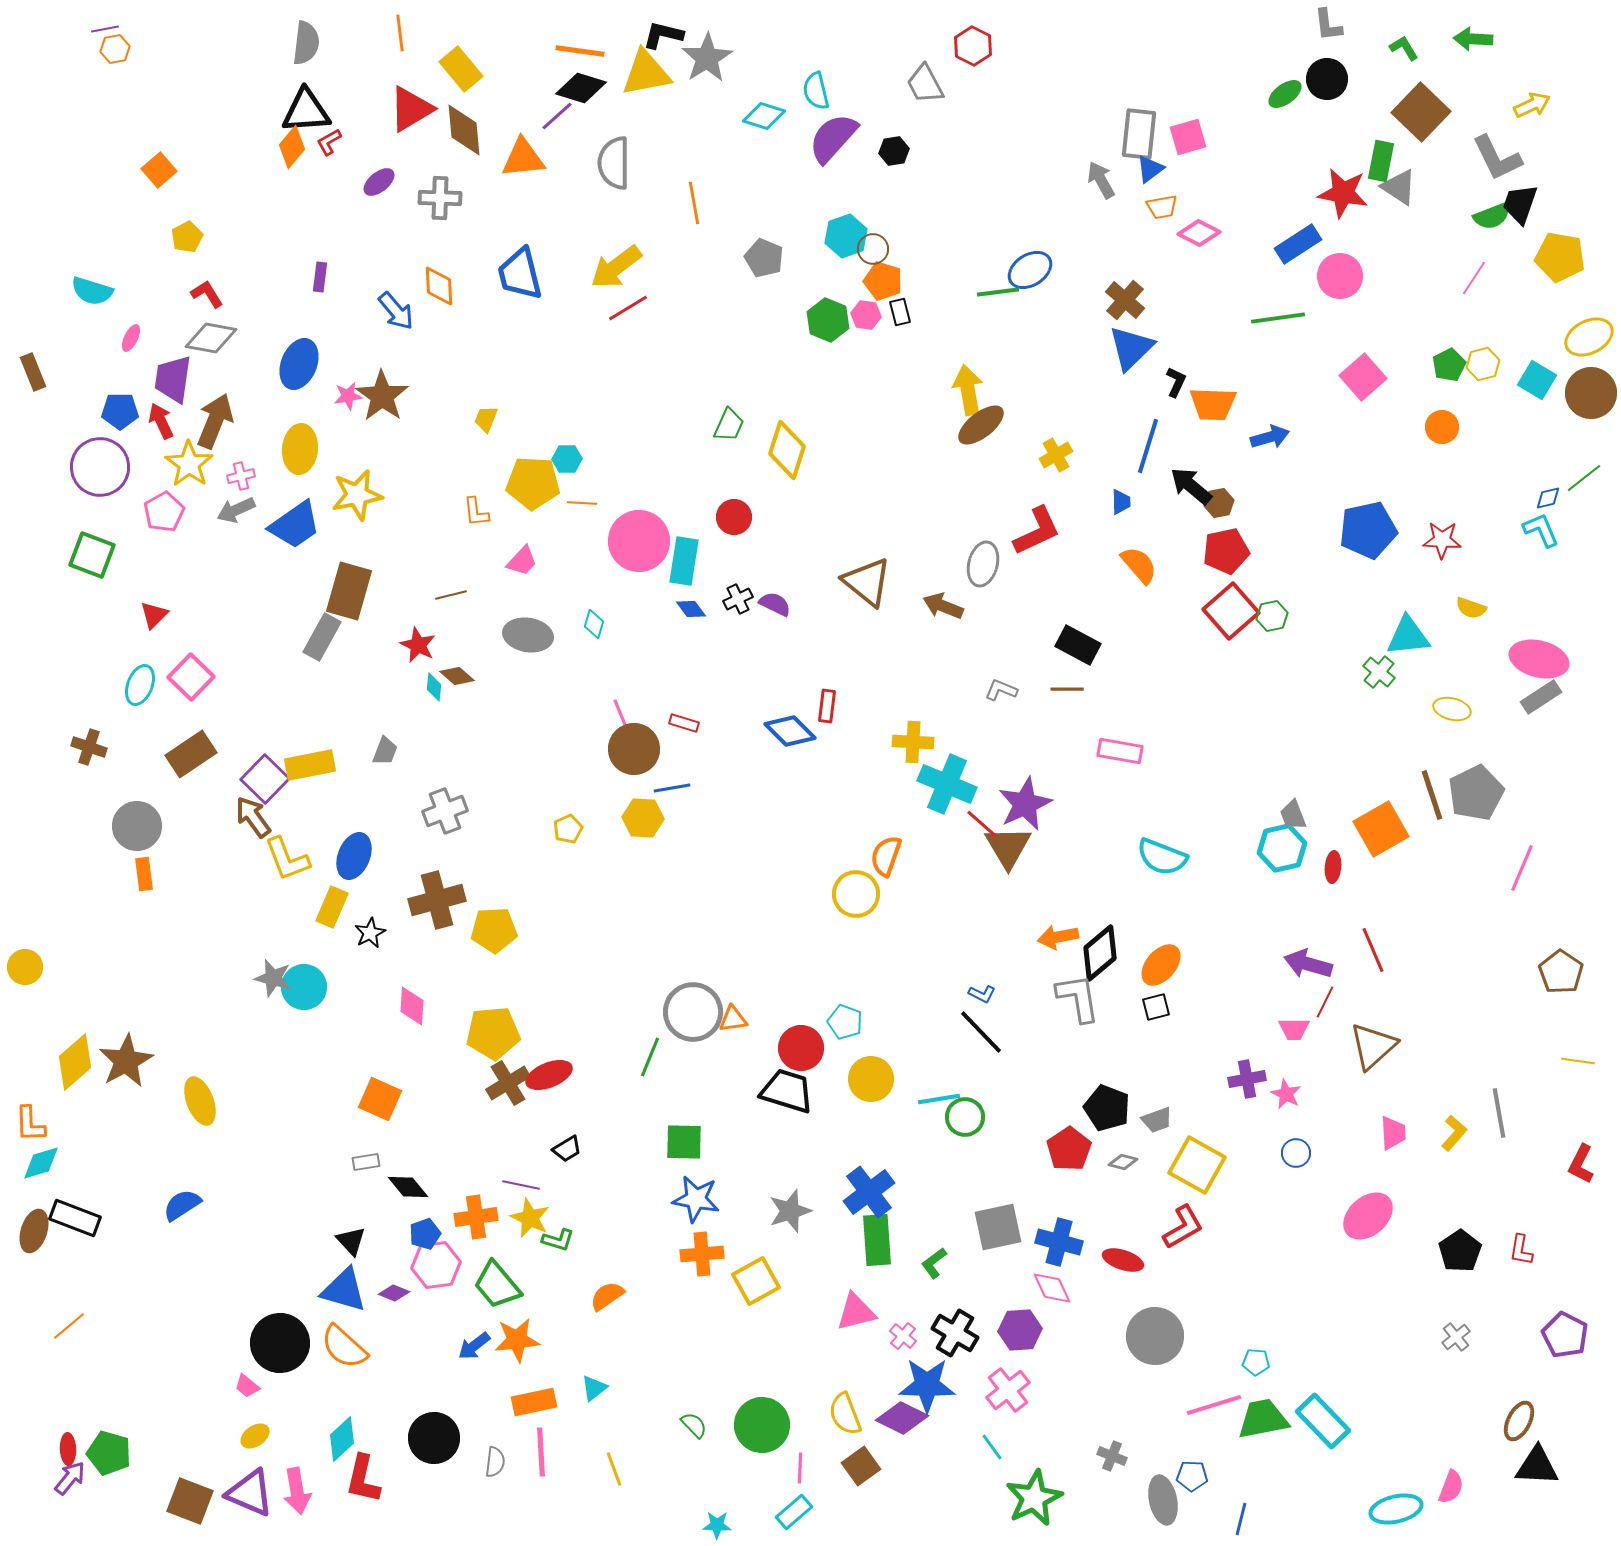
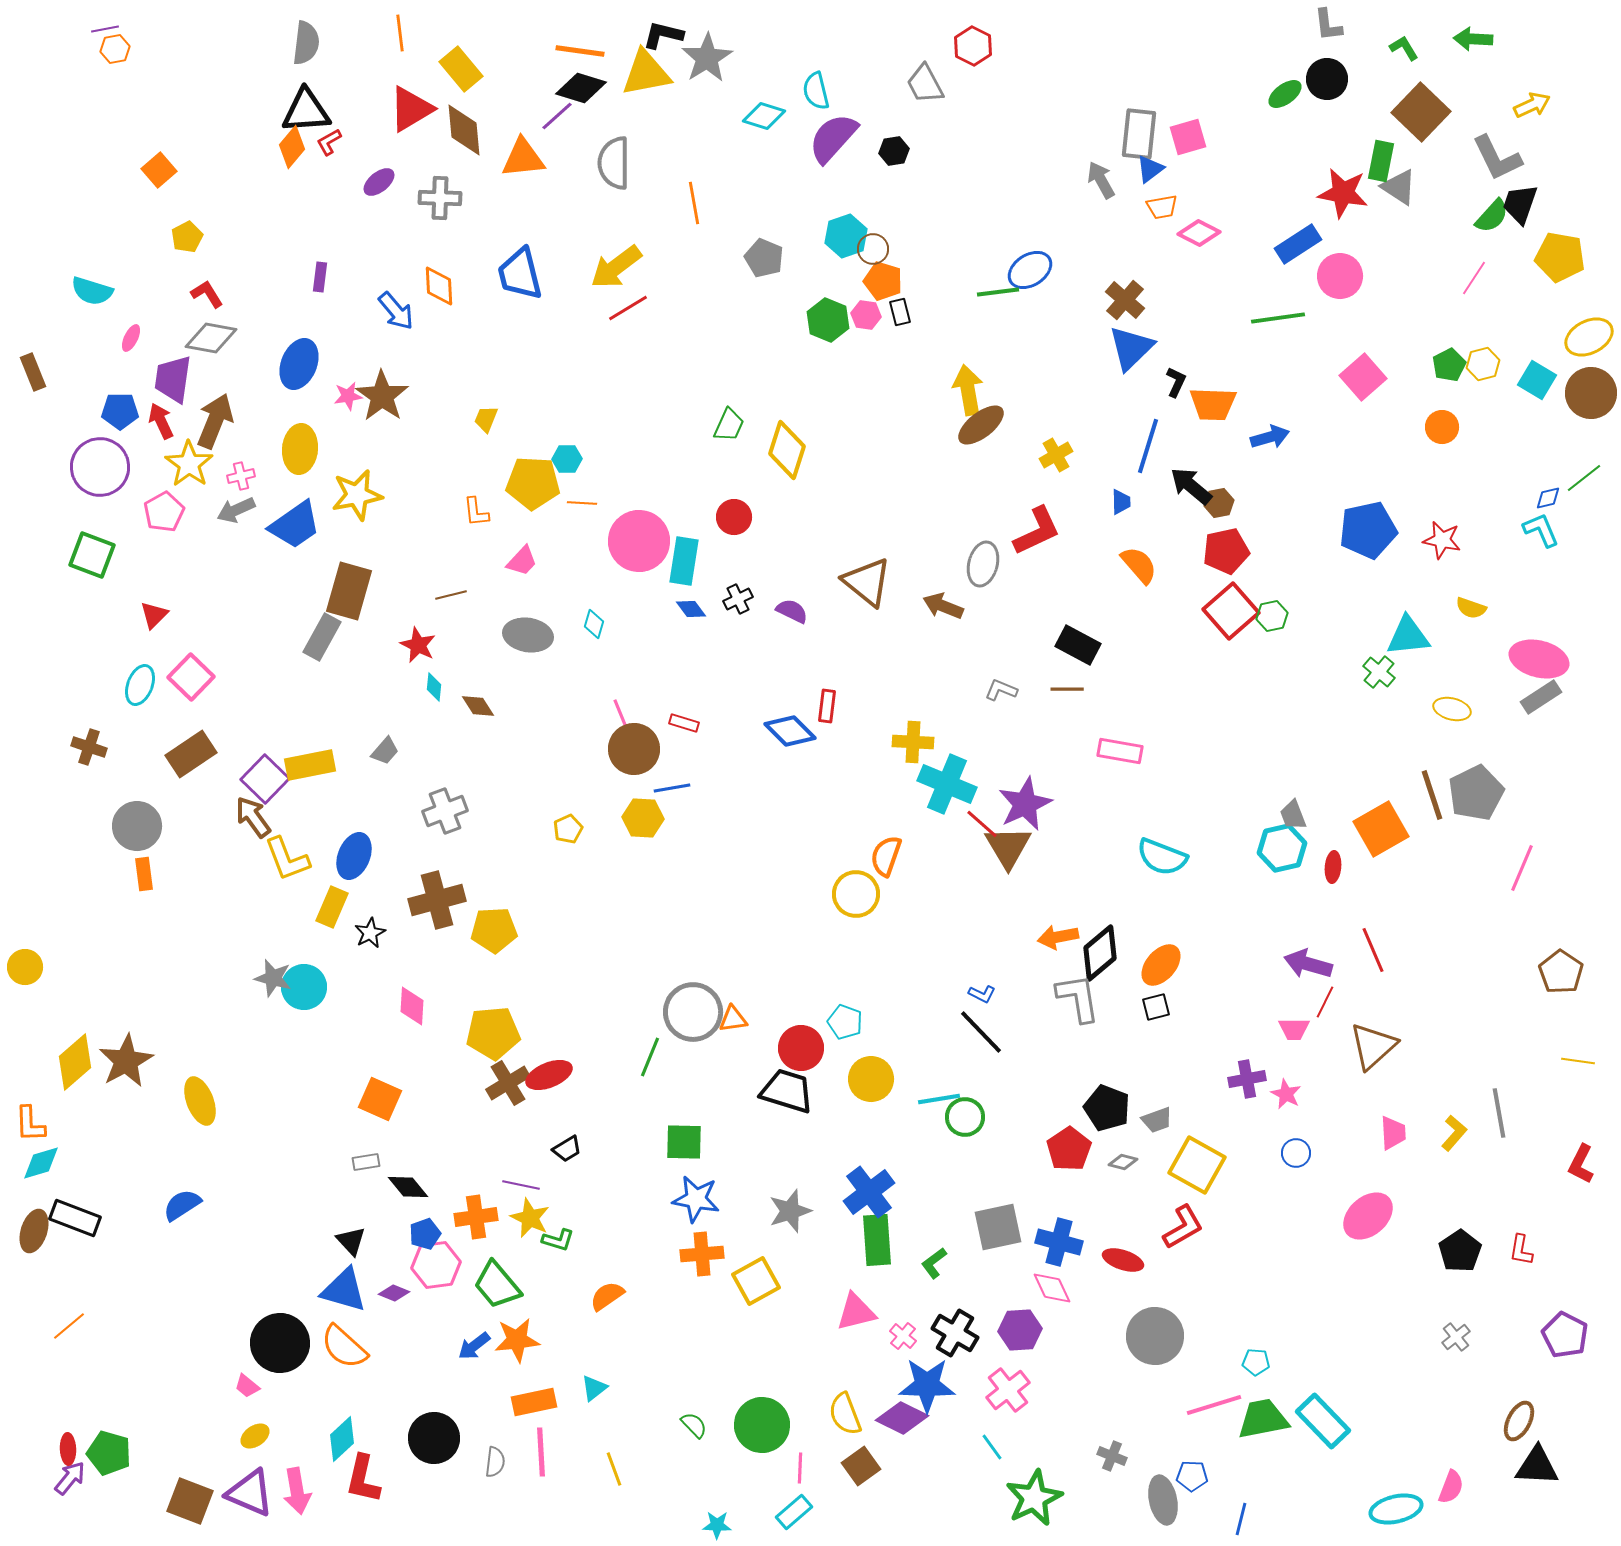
green semicircle at (1492, 216): rotated 27 degrees counterclockwise
red star at (1442, 540): rotated 9 degrees clockwise
purple semicircle at (775, 604): moved 17 px right, 7 px down
brown diamond at (457, 676): moved 21 px right, 30 px down; rotated 16 degrees clockwise
gray trapezoid at (385, 751): rotated 20 degrees clockwise
